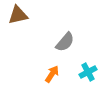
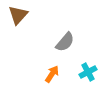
brown triangle: rotated 35 degrees counterclockwise
